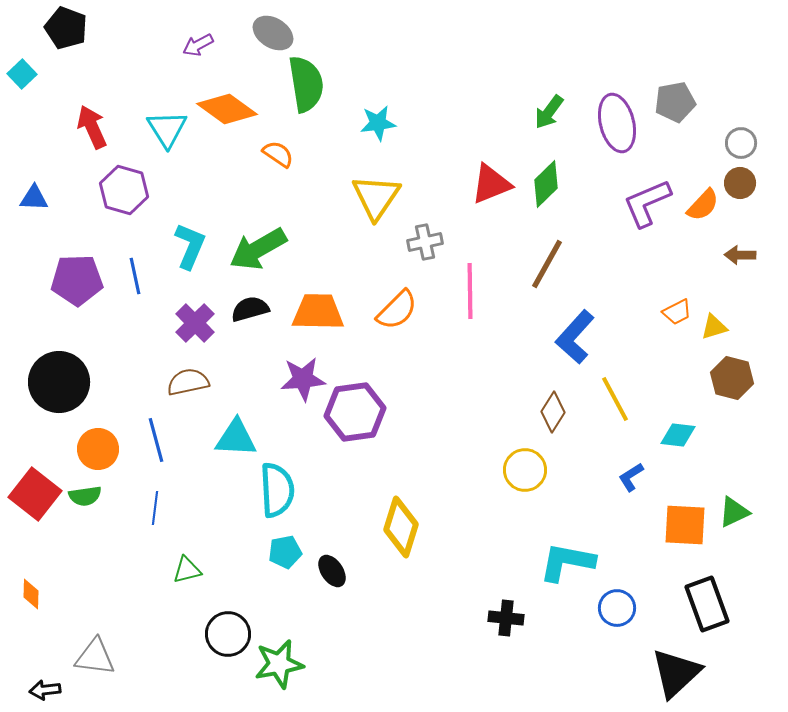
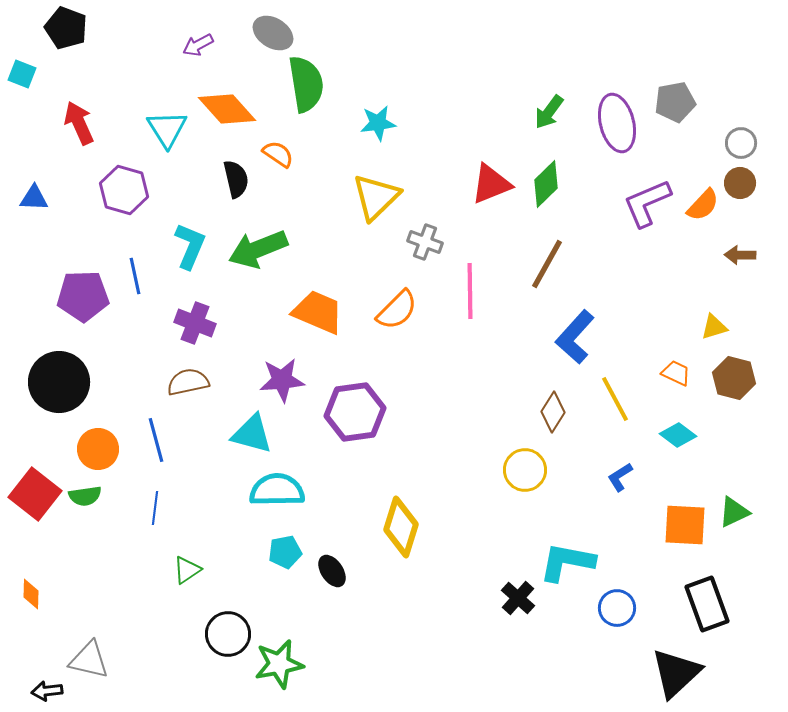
cyan square at (22, 74): rotated 24 degrees counterclockwise
orange diamond at (227, 109): rotated 12 degrees clockwise
red arrow at (92, 127): moved 13 px left, 4 px up
yellow triangle at (376, 197): rotated 12 degrees clockwise
gray cross at (425, 242): rotated 32 degrees clockwise
green arrow at (258, 249): rotated 8 degrees clockwise
purple pentagon at (77, 280): moved 6 px right, 16 px down
black semicircle at (250, 309): moved 14 px left, 130 px up; rotated 93 degrees clockwise
orange trapezoid at (318, 312): rotated 22 degrees clockwise
orange trapezoid at (677, 312): moved 1 px left, 61 px down; rotated 128 degrees counterclockwise
purple cross at (195, 323): rotated 24 degrees counterclockwise
brown hexagon at (732, 378): moved 2 px right
purple star at (303, 379): moved 21 px left, 1 px down
cyan diamond at (678, 435): rotated 30 degrees clockwise
cyan triangle at (236, 438): moved 16 px right, 4 px up; rotated 12 degrees clockwise
blue L-shape at (631, 477): moved 11 px left
cyan semicircle at (277, 490): rotated 88 degrees counterclockwise
green triangle at (187, 570): rotated 20 degrees counterclockwise
black cross at (506, 618): moved 12 px right, 20 px up; rotated 36 degrees clockwise
gray triangle at (95, 657): moved 6 px left, 3 px down; rotated 6 degrees clockwise
black arrow at (45, 690): moved 2 px right, 1 px down
